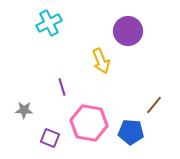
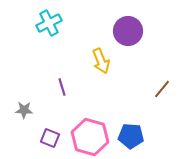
brown line: moved 8 px right, 16 px up
pink hexagon: moved 1 px right, 14 px down; rotated 6 degrees clockwise
blue pentagon: moved 4 px down
